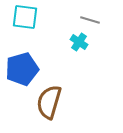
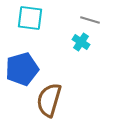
cyan square: moved 5 px right, 1 px down
cyan cross: moved 2 px right
brown semicircle: moved 2 px up
